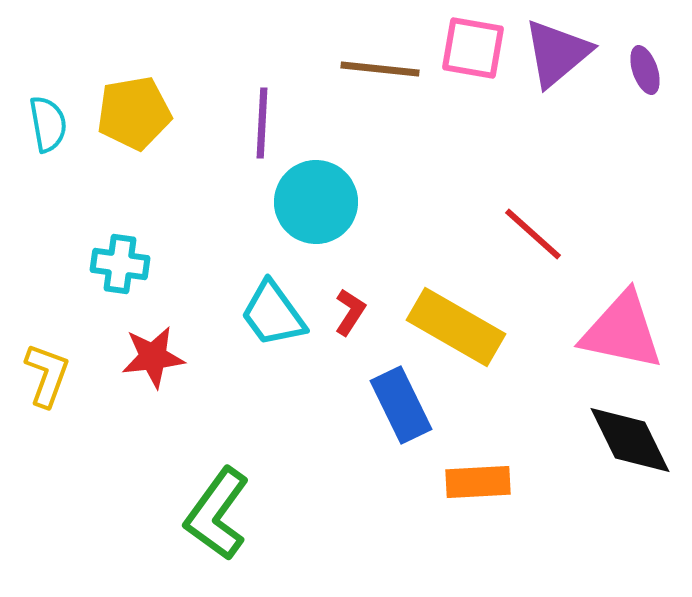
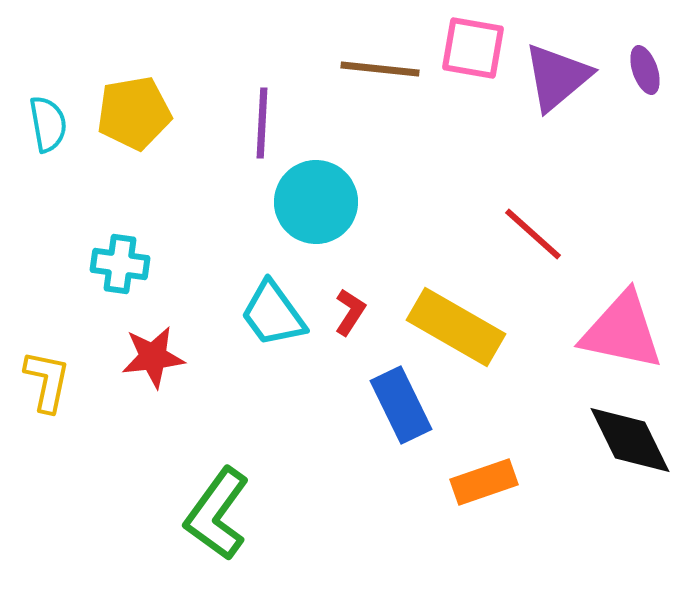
purple triangle: moved 24 px down
yellow L-shape: moved 6 px down; rotated 8 degrees counterclockwise
orange rectangle: moved 6 px right; rotated 16 degrees counterclockwise
